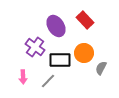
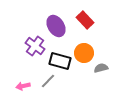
purple cross: moved 1 px up
black rectangle: moved 1 px down; rotated 15 degrees clockwise
gray semicircle: rotated 48 degrees clockwise
pink arrow: moved 9 px down; rotated 80 degrees clockwise
